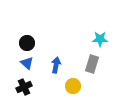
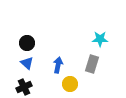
blue arrow: moved 2 px right
yellow circle: moved 3 px left, 2 px up
